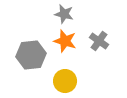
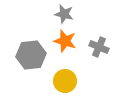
gray cross: moved 6 px down; rotated 12 degrees counterclockwise
